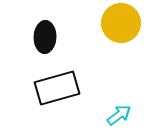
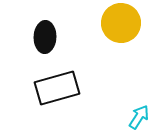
cyan arrow: moved 20 px right, 2 px down; rotated 20 degrees counterclockwise
